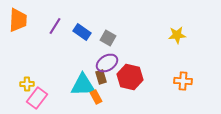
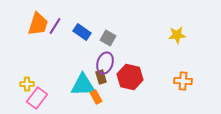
orange trapezoid: moved 20 px right, 4 px down; rotated 15 degrees clockwise
purple ellipse: moved 2 px left; rotated 40 degrees counterclockwise
